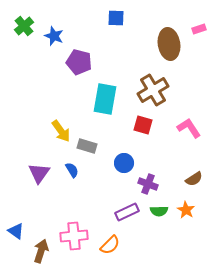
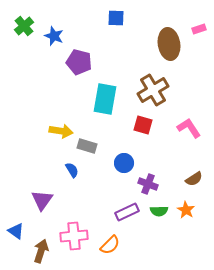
yellow arrow: rotated 45 degrees counterclockwise
purple triangle: moved 3 px right, 27 px down
